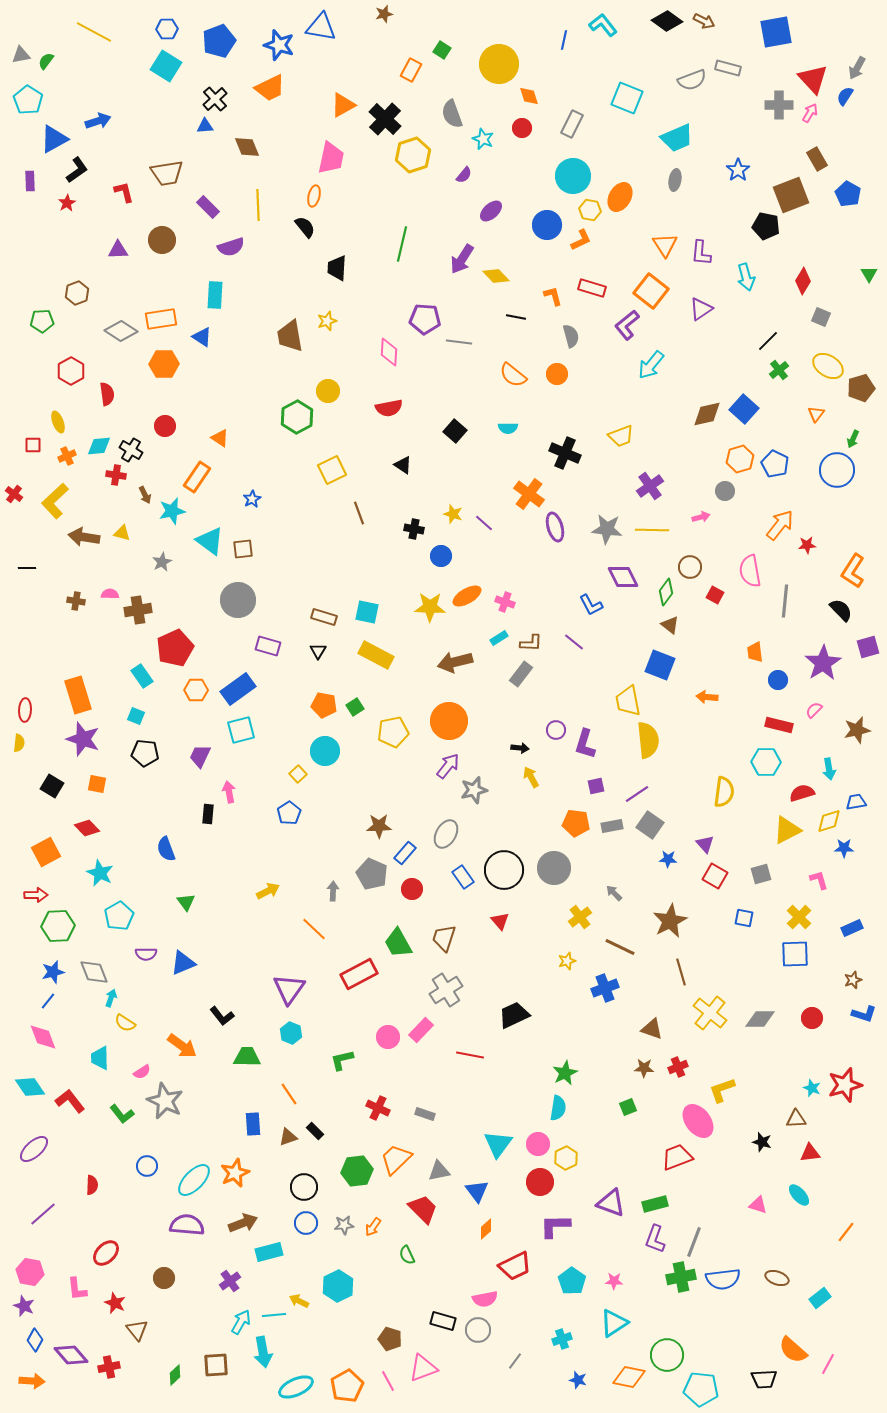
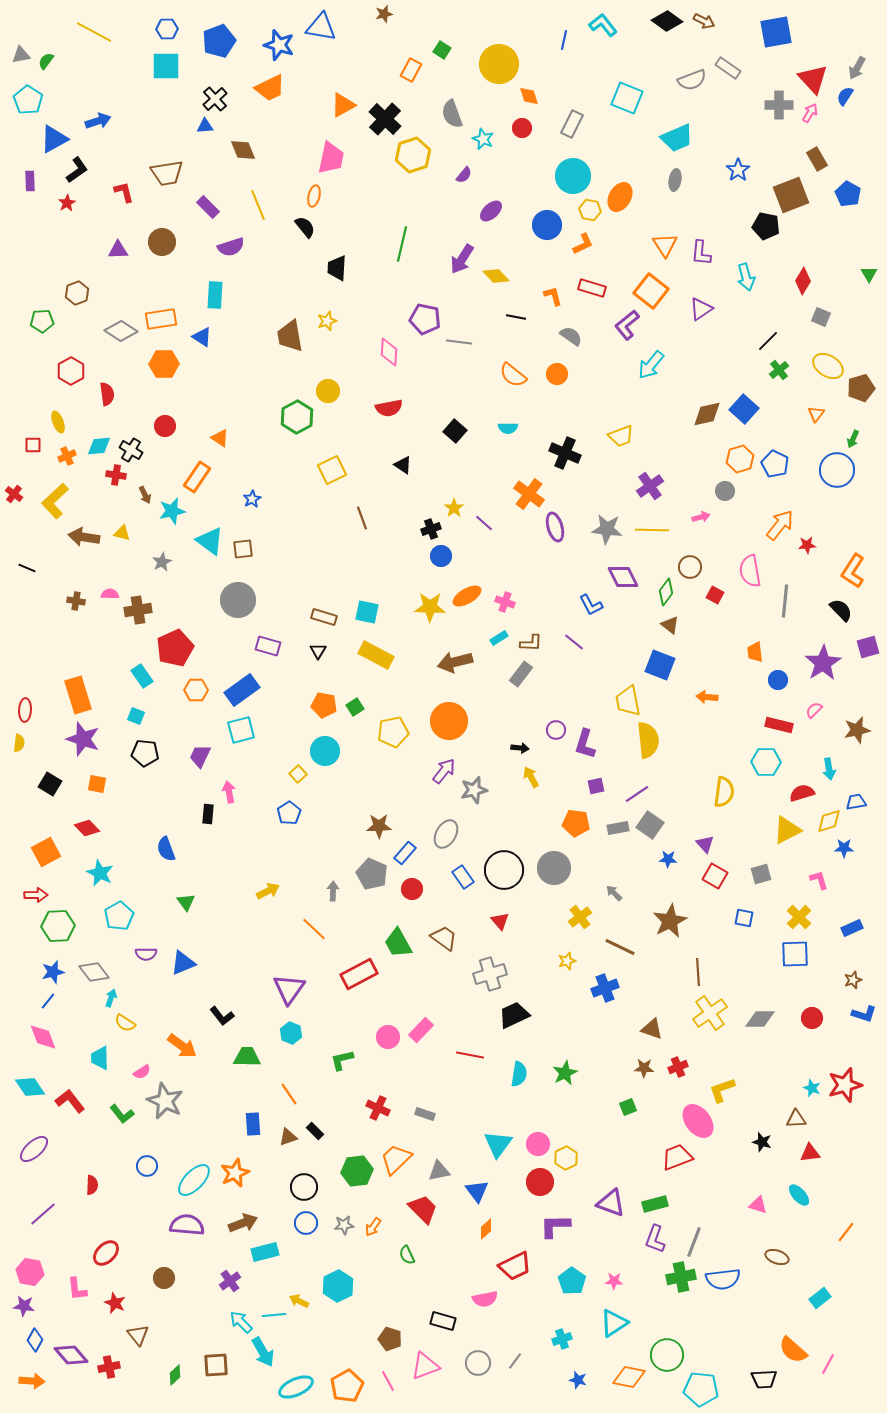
cyan square at (166, 66): rotated 32 degrees counterclockwise
gray rectangle at (728, 68): rotated 20 degrees clockwise
brown diamond at (247, 147): moved 4 px left, 3 px down
yellow line at (258, 205): rotated 20 degrees counterclockwise
brown circle at (162, 240): moved 2 px down
orange L-shape at (581, 240): moved 2 px right, 4 px down
purple pentagon at (425, 319): rotated 8 degrees clockwise
gray semicircle at (571, 336): rotated 40 degrees counterclockwise
brown line at (359, 513): moved 3 px right, 5 px down
yellow star at (453, 514): moved 1 px right, 6 px up; rotated 18 degrees clockwise
black cross at (414, 529): moved 17 px right; rotated 30 degrees counterclockwise
black line at (27, 568): rotated 24 degrees clockwise
blue rectangle at (238, 689): moved 4 px right, 1 px down
purple arrow at (448, 766): moved 4 px left, 5 px down
black square at (52, 786): moved 2 px left, 2 px up
gray rectangle at (612, 826): moved 6 px right, 2 px down
brown trapezoid at (444, 938): rotated 108 degrees clockwise
gray diamond at (94, 972): rotated 16 degrees counterclockwise
brown line at (681, 972): moved 17 px right; rotated 12 degrees clockwise
gray cross at (446, 990): moved 44 px right, 16 px up; rotated 16 degrees clockwise
yellow cross at (710, 1013): rotated 16 degrees clockwise
cyan semicircle at (558, 1108): moved 39 px left, 34 px up
cyan rectangle at (269, 1252): moved 4 px left
brown ellipse at (777, 1278): moved 21 px up
purple star at (24, 1306): rotated 15 degrees counterclockwise
cyan arrow at (241, 1322): rotated 75 degrees counterclockwise
brown triangle at (137, 1330): moved 1 px right, 5 px down
gray circle at (478, 1330): moved 33 px down
cyan arrow at (263, 1352): rotated 20 degrees counterclockwise
pink triangle at (423, 1368): moved 2 px right, 2 px up
